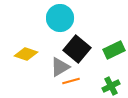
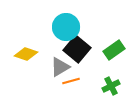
cyan circle: moved 6 px right, 9 px down
green rectangle: rotated 10 degrees counterclockwise
